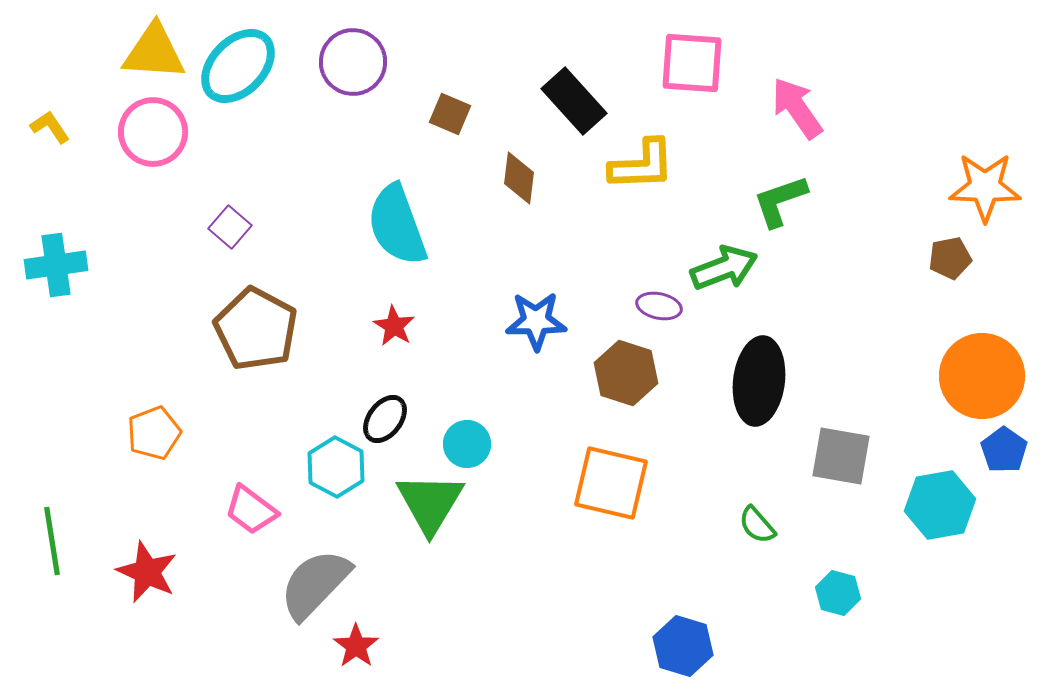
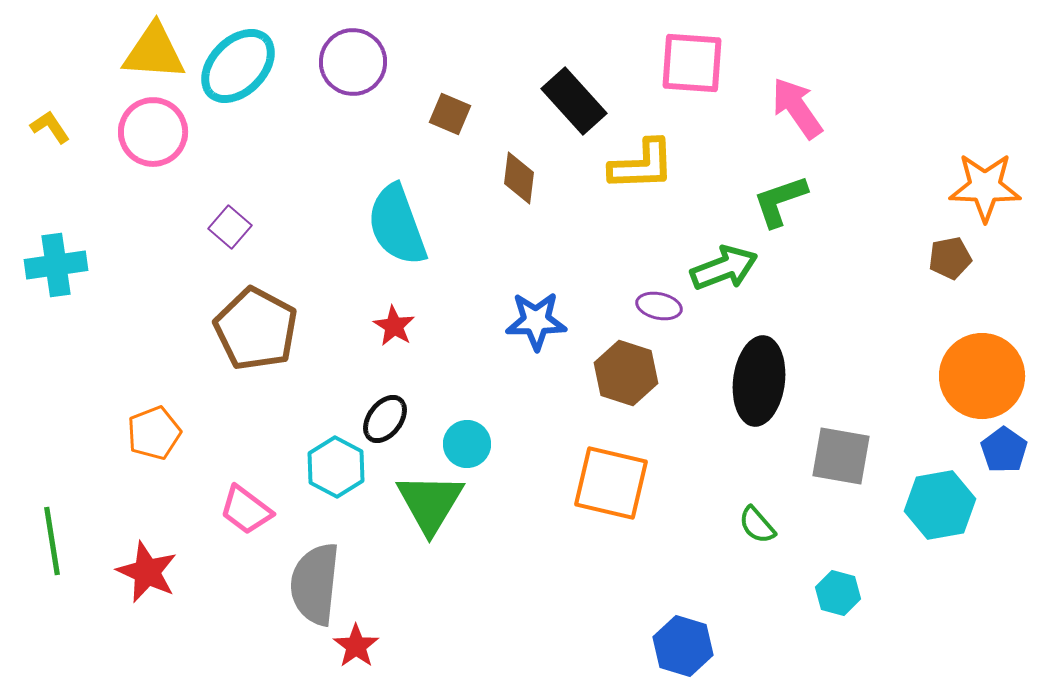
pink trapezoid at (251, 510): moved 5 px left
gray semicircle at (315, 584): rotated 38 degrees counterclockwise
